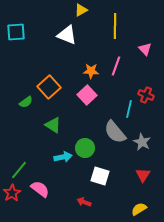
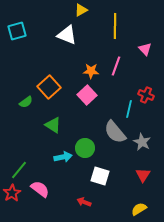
cyan square: moved 1 px right, 1 px up; rotated 12 degrees counterclockwise
